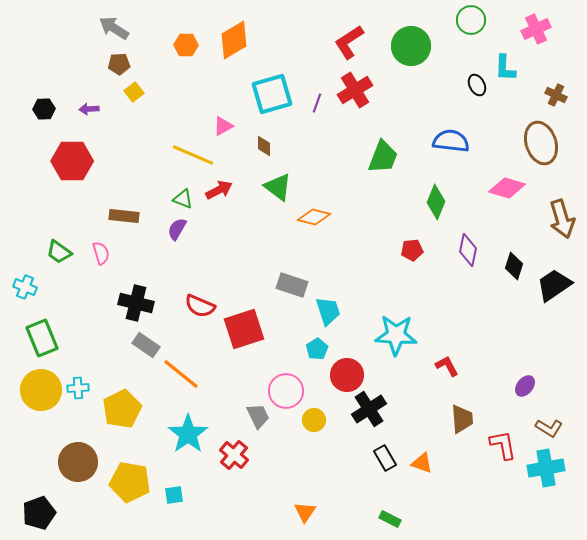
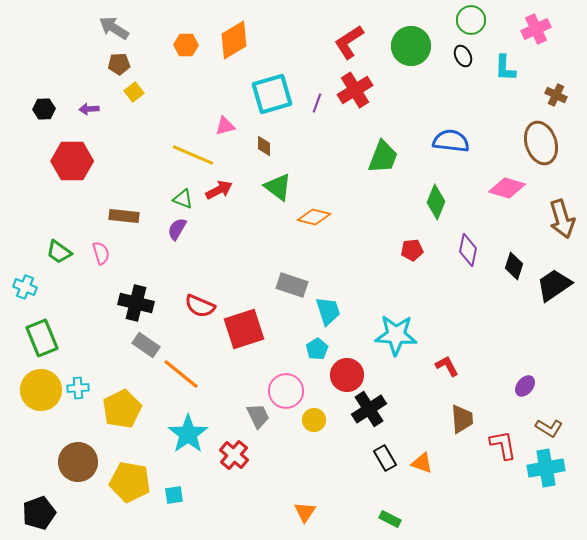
black ellipse at (477, 85): moved 14 px left, 29 px up
pink triangle at (223, 126): moved 2 px right; rotated 15 degrees clockwise
